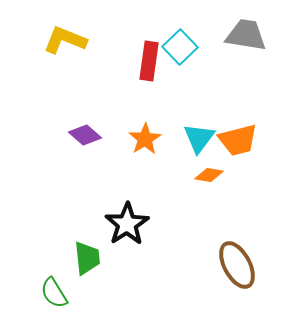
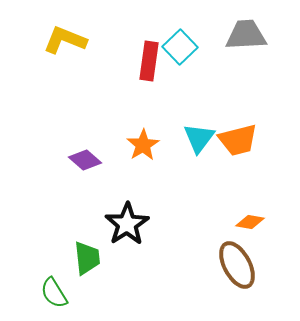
gray trapezoid: rotated 12 degrees counterclockwise
purple diamond: moved 25 px down
orange star: moved 2 px left, 6 px down
orange diamond: moved 41 px right, 47 px down
